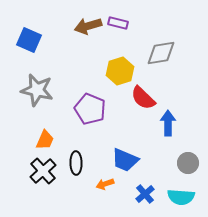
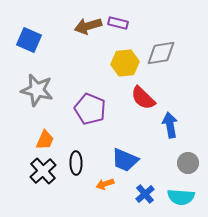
yellow hexagon: moved 5 px right, 8 px up; rotated 12 degrees clockwise
blue arrow: moved 2 px right, 2 px down; rotated 10 degrees counterclockwise
